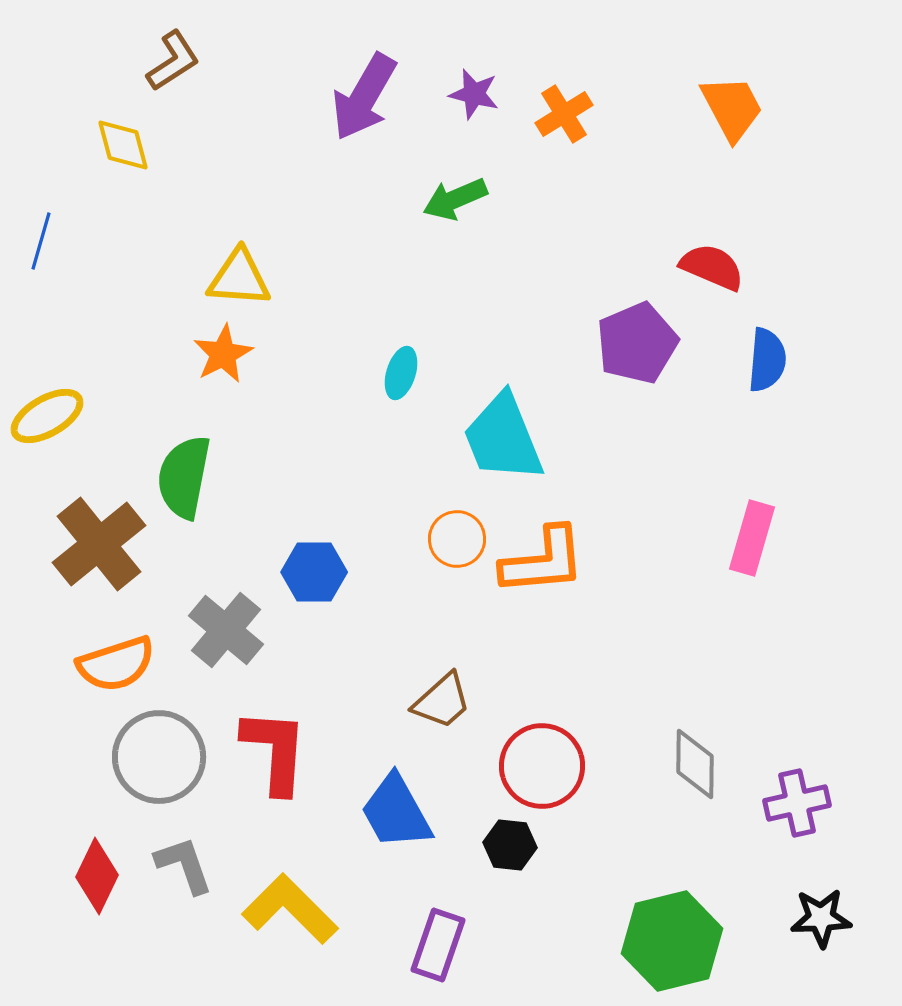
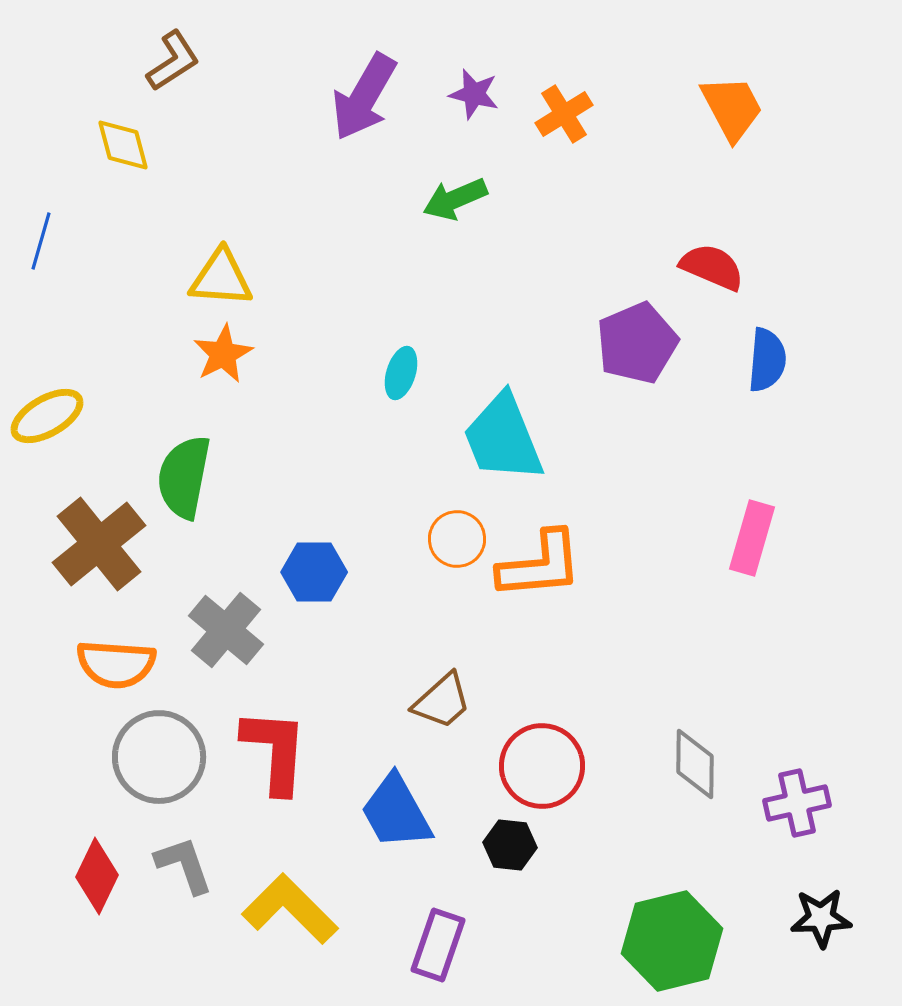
yellow triangle: moved 18 px left
orange L-shape: moved 3 px left, 4 px down
orange semicircle: rotated 22 degrees clockwise
